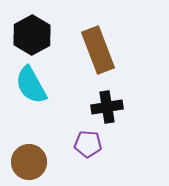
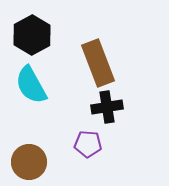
brown rectangle: moved 13 px down
